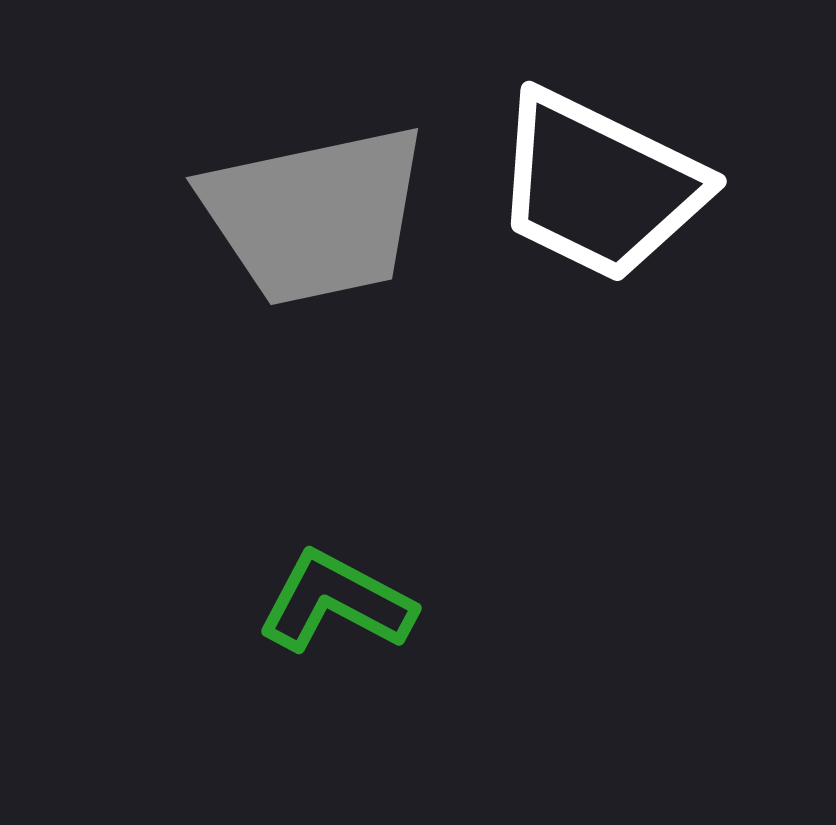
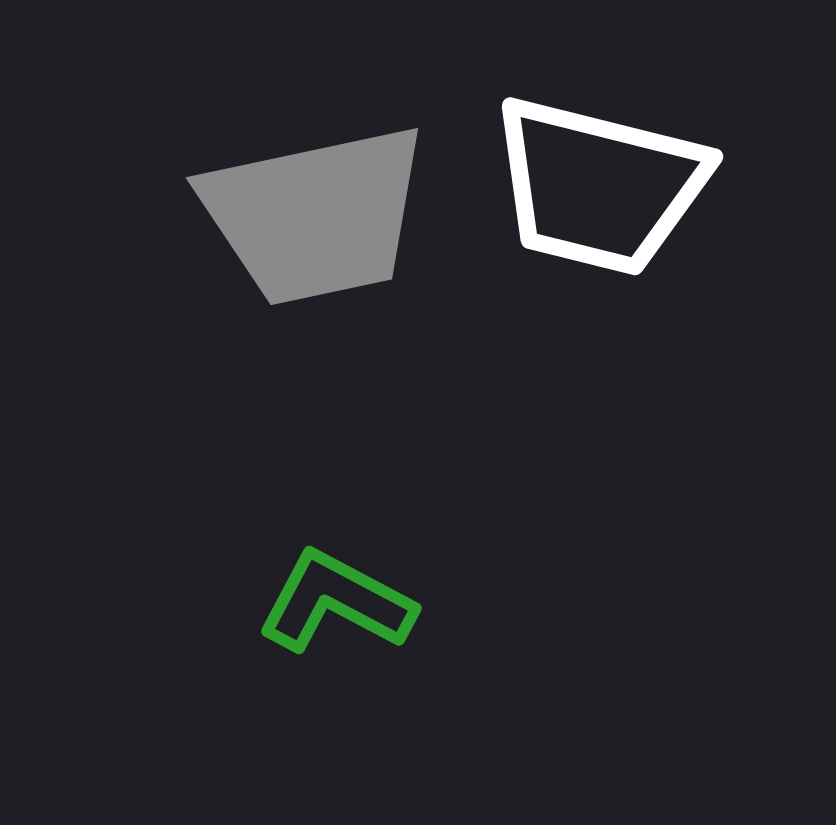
white trapezoid: rotated 12 degrees counterclockwise
